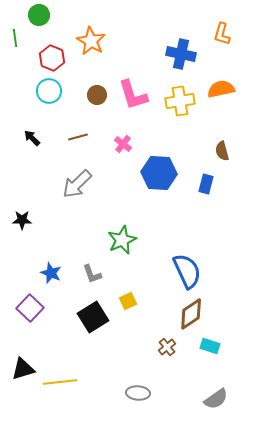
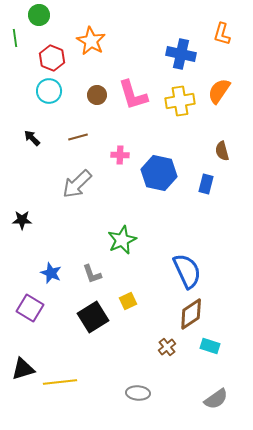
orange semicircle: moved 2 px left, 2 px down; rotated 44 degrees counterclockwise
pink cross: moved 3 px left, 11 px down; rotated 36 degrees counterclockwise
blue hexagon: rotated 8 degrees clockwise
purple square: rotated 12 degrees counterclockwise
